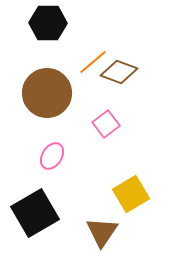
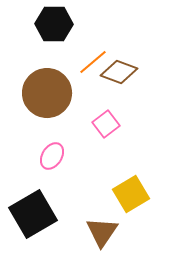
black hexagon: moved 6 px right, 1 px down
black square: moved 2 px left, 1 px down
